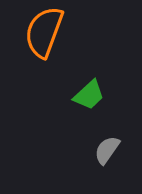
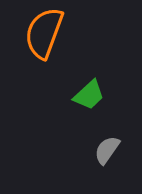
orange semicircle: moved 1 px down
